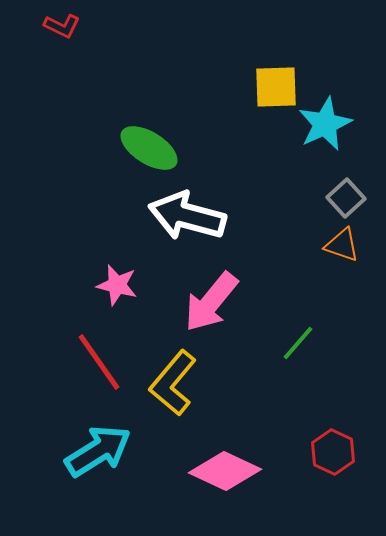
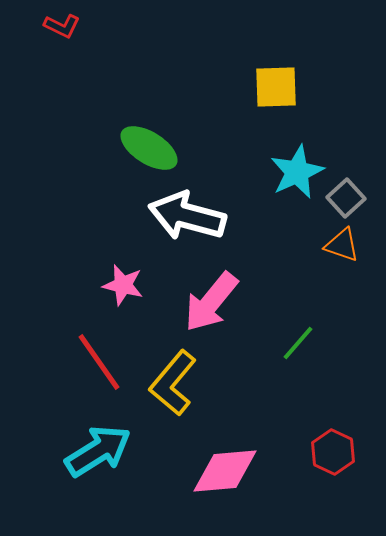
cyan star: moved 28 px left, 48 px down
pink star: moved 6 px right
pink diamond: rotated 30 degrees counterclockwise
